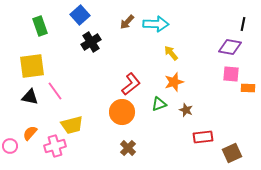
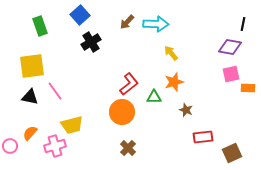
pink square: rotated 18 degrees counterclockwise
red L-shape: moved 2 px left
green triangle: moved 5 px left, 7 px up; rotated 21 degrees clockwise
